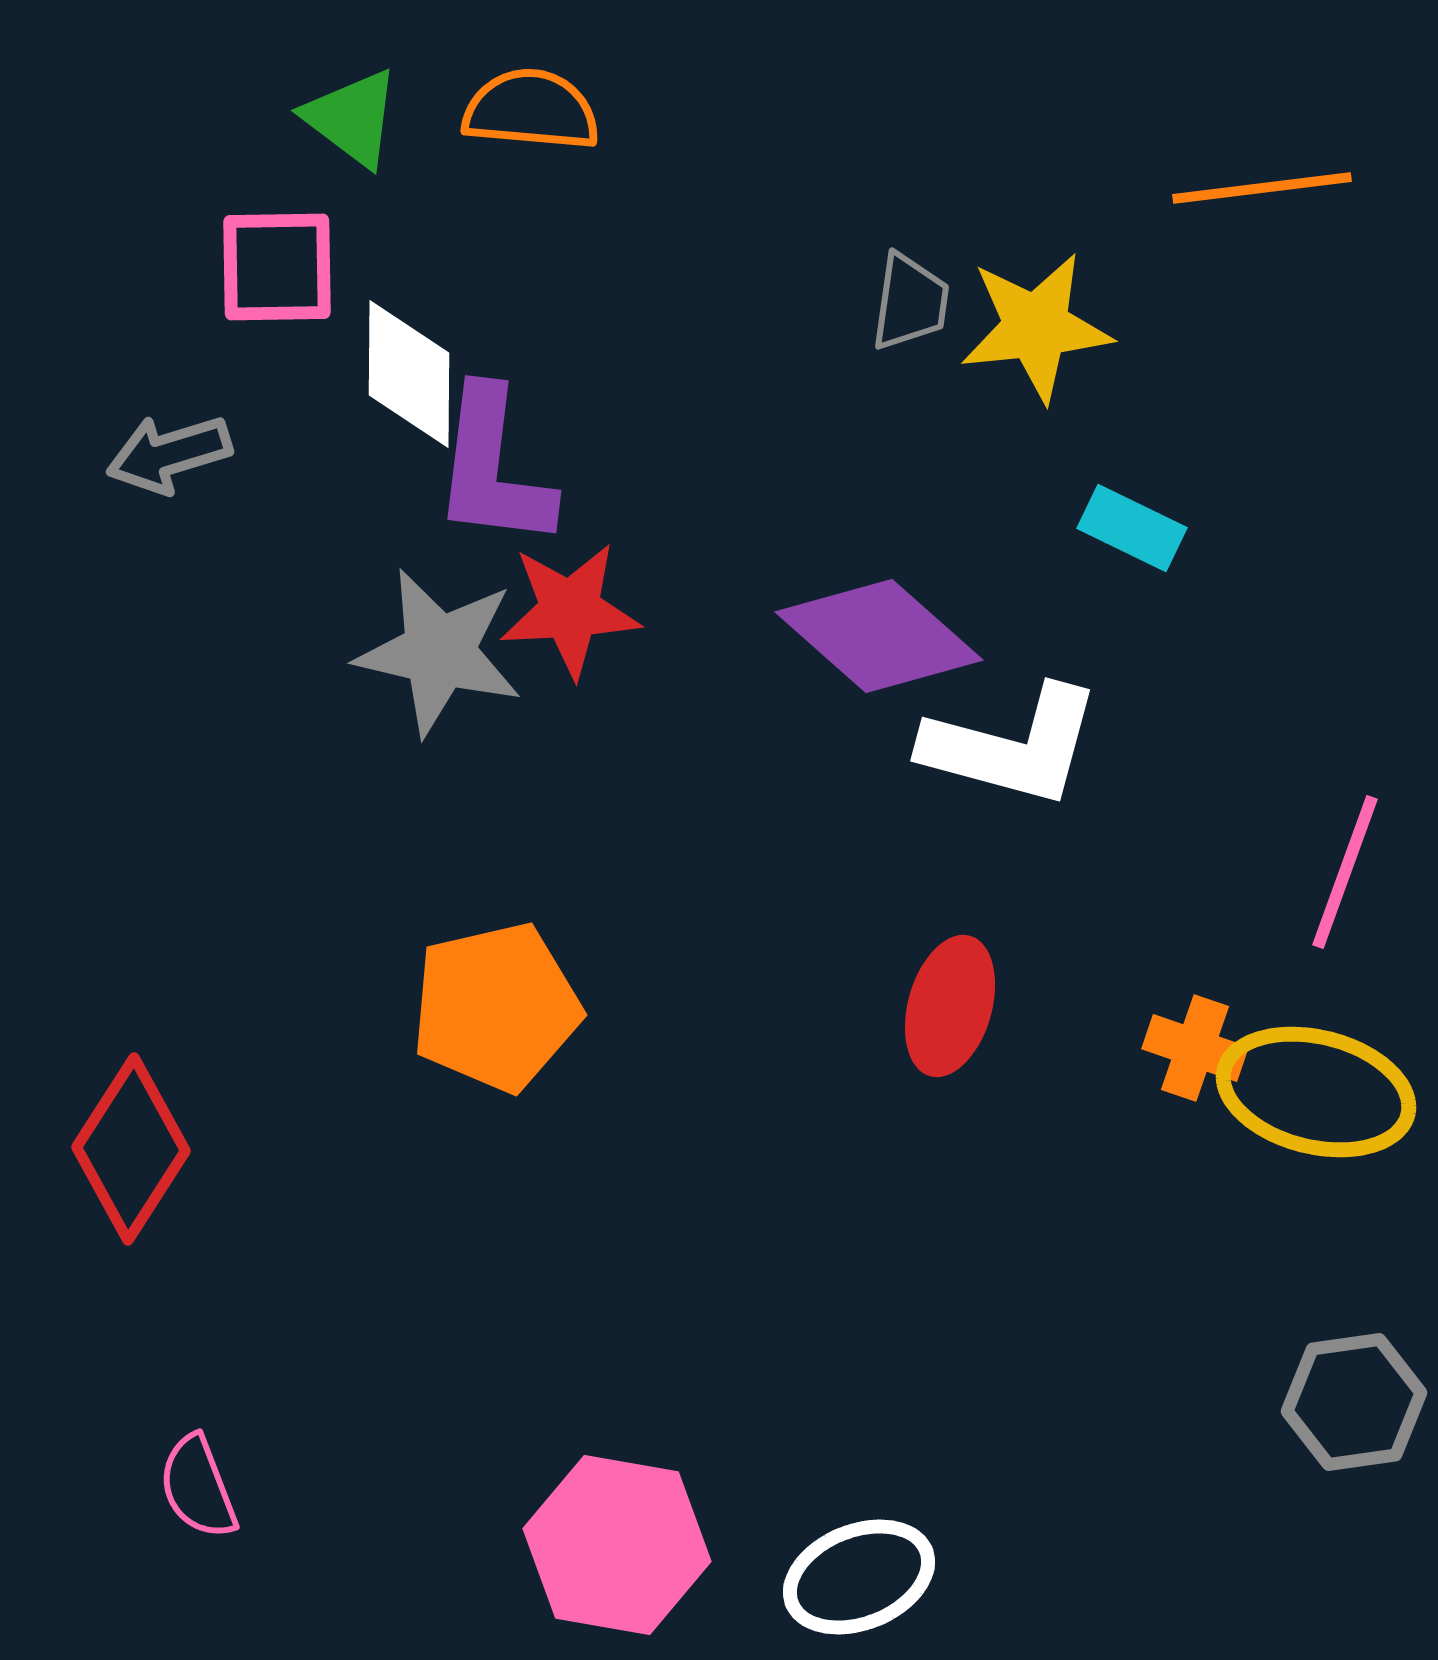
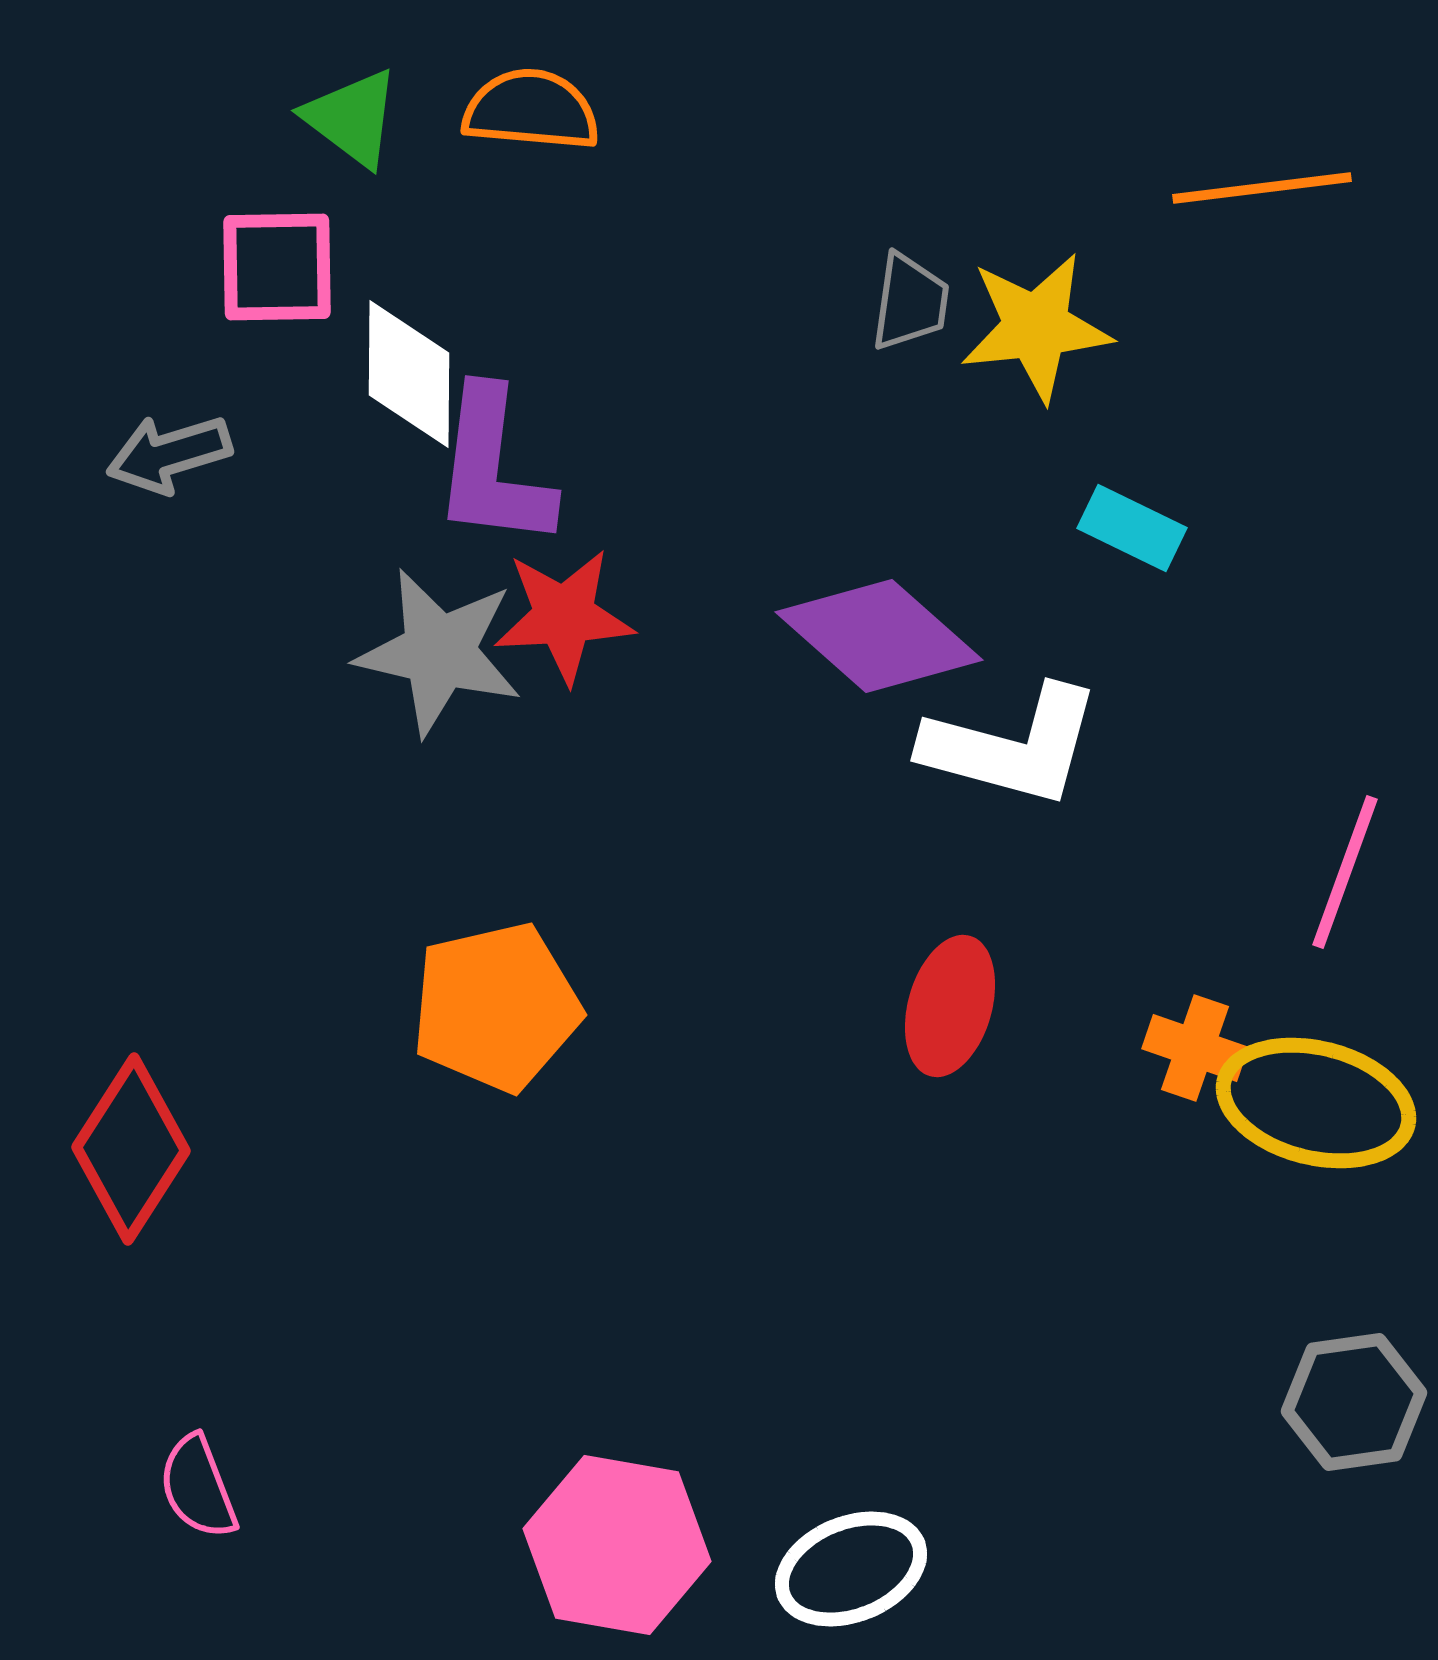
red star: moved 6 px left, 6 px down
yellow ellipse: moved 11 px down
white ellipse: moved 8 px left, 8 px up
